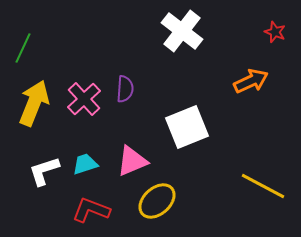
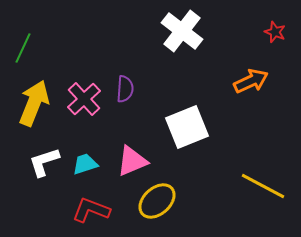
white L-shape: moved 9 px up
